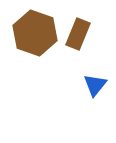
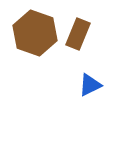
blue triangle: moved 5 px left; rotated 25 degrees clockwise
